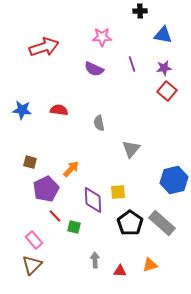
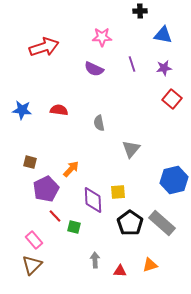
red square: moved 5 px right, 8 px down
